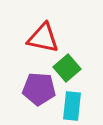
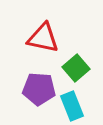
green square: moved 9 px right
cyan rectangle: rotated 28 degrees counterclockwise
